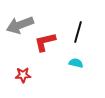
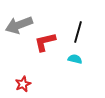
gray arrow: moved 1 px left
cyan semicircle: moved 1 px left, 4 px up
red star: moved 9 px down; rotated 21 degrees counterclockwise
